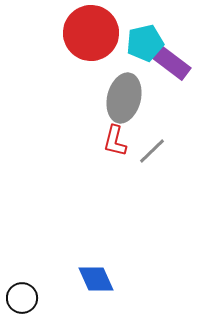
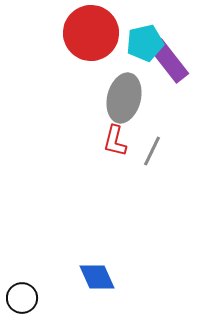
purple rectangle: rotated 15 degrees clockwise
gray line: rotated 20 degrees counterclockwise
blue diamond: moved 1 px right, 2 px up
